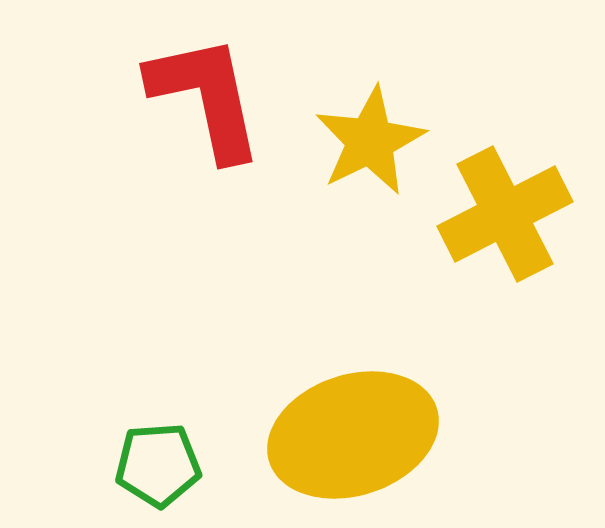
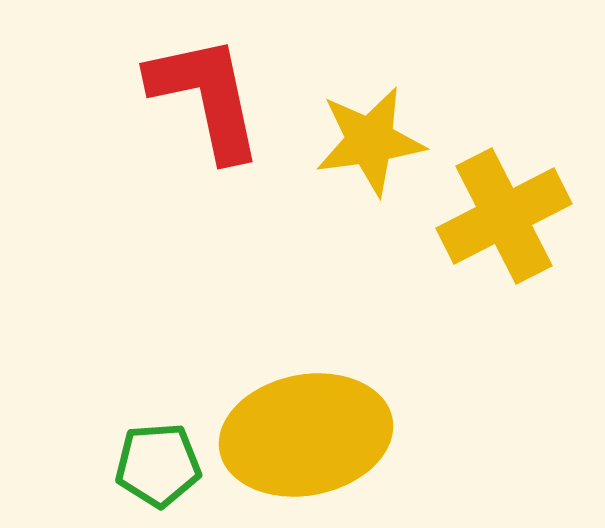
yellow star: rotated 18 degrees clockwise
yellow cross: moved 1 px left, 2 px down
yellow ellipse: moved 47 px left; rotated 7 degrees clockwise
